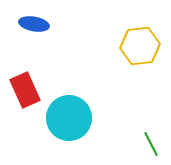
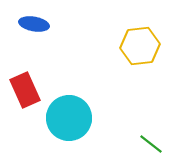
green line: rotated 25 degrees counterclockwise
